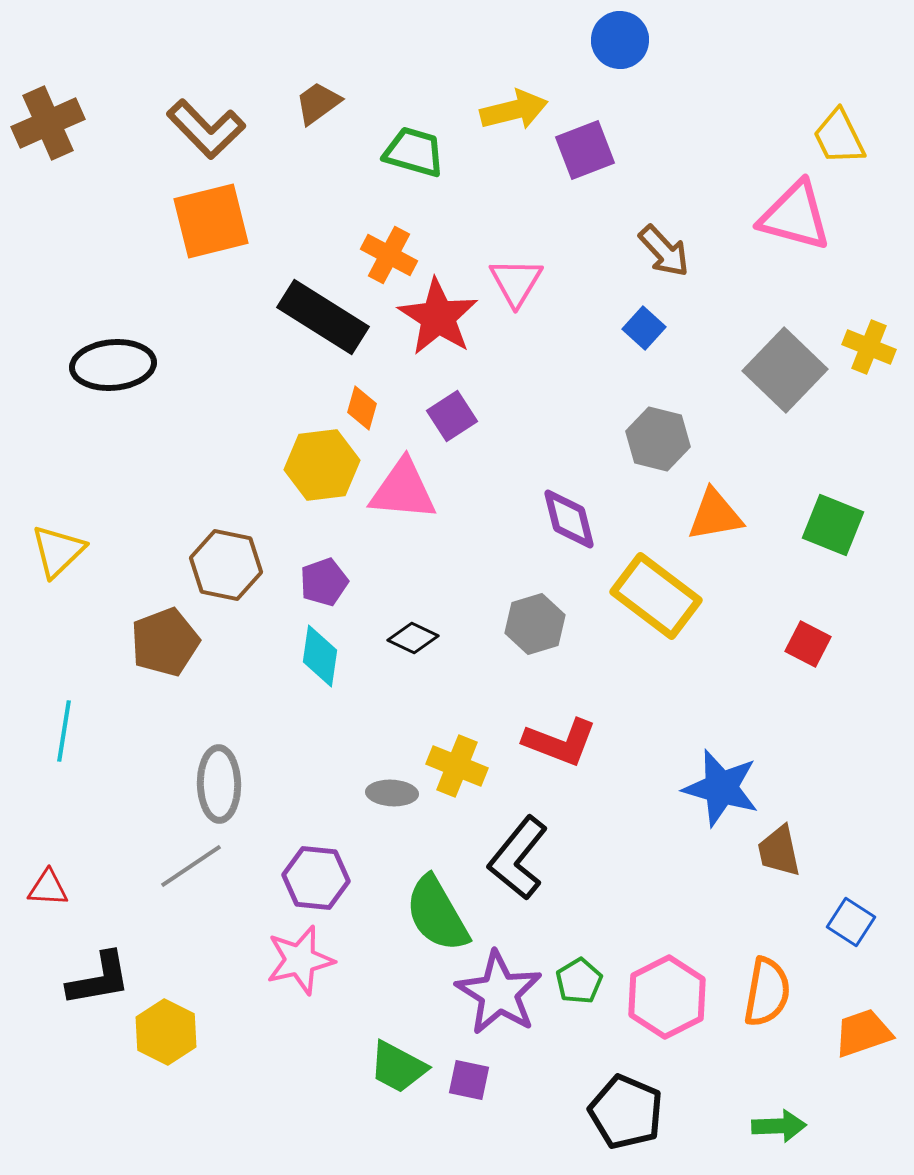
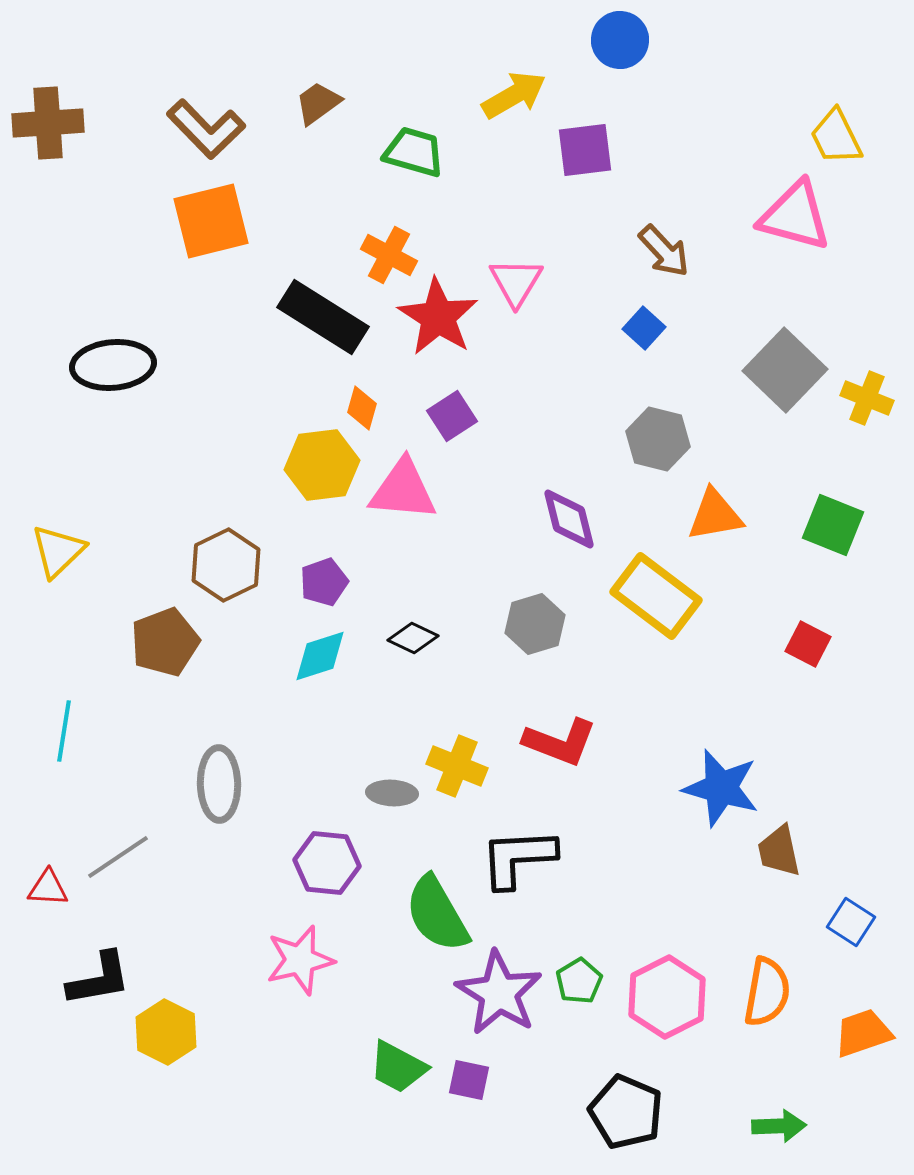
yellow arrow at (514, 110): moved 15 px up; rotated 16 degrees counterclockwise
brown cross at (48, 123): rotated 20 degrees clockwise
yellow trapezoid at (839, 137): moved 3 px left
purple square at (585, 150): rotated 14 degrees clockwise
yellow cross at (869, 347): moved 2 px left, 51 px down
brown hexagon at (226, 565): rotated 22 degrees clockwise
cyan diamond at (320, 656): rotated 64 degrees clockwise
black L-shape at (518, 858): rotated 48 degrees clockwise
gray line at (191, 866): moved 73 px left, 9 px up
purple hexagon at (316, 878): moved 11 px right, 15 px up
